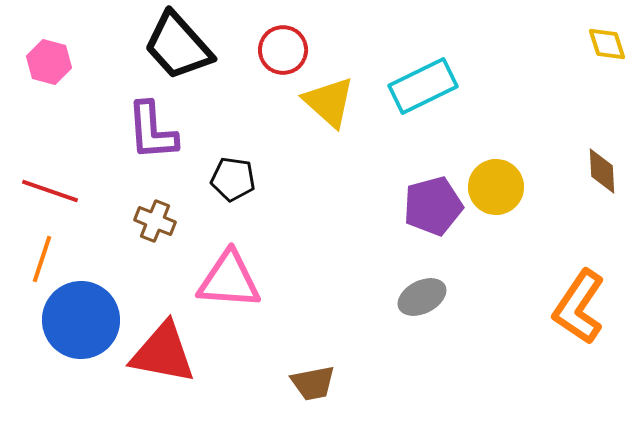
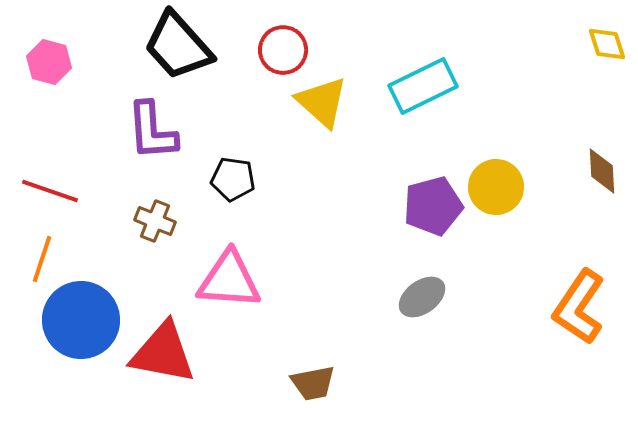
yellow triangle: moved 7 px left
gray ellipse: rotated 9 degrees counterclockwise
